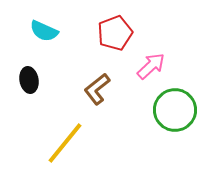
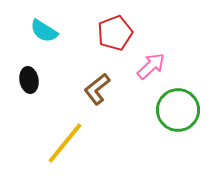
cyan semicircle: rotated 8 degrees clockwise
green circle: moved 3 px right
